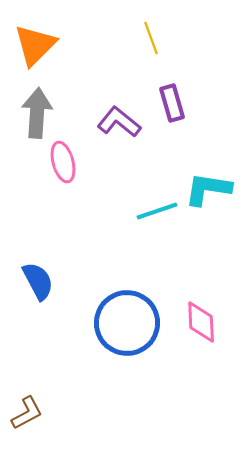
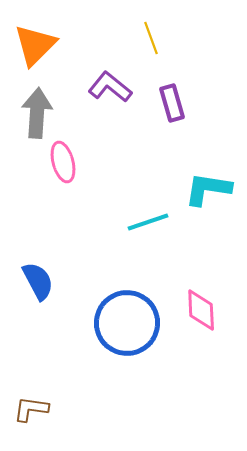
purple L-shape: moved 9 px left, 35 px up
cyan line: moved 9 px left, 11 px down
pink diamond: moved 12 px up
brown L-shape: moved 4 px right, 4 px up; rotated 144 degrees counterclockwise
